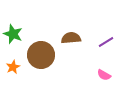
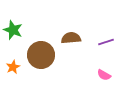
green star: moved 4 px up
purple line: rotated 14 degrees clockwise
